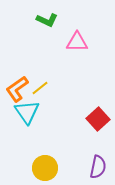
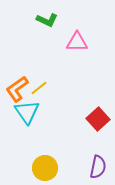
yellow line: moved 1 px left
